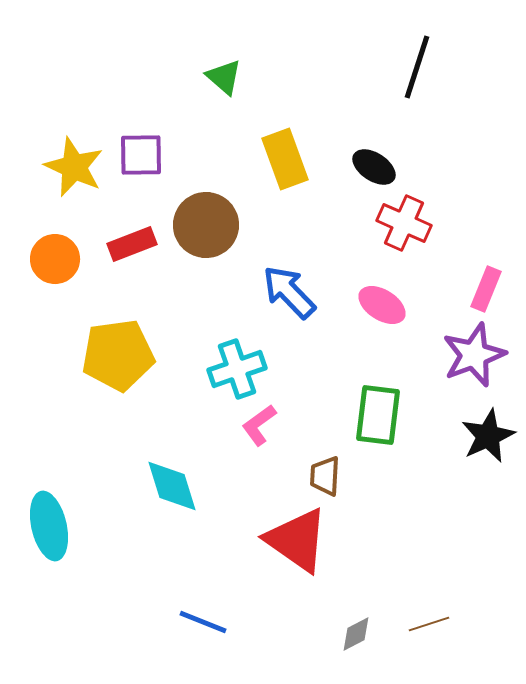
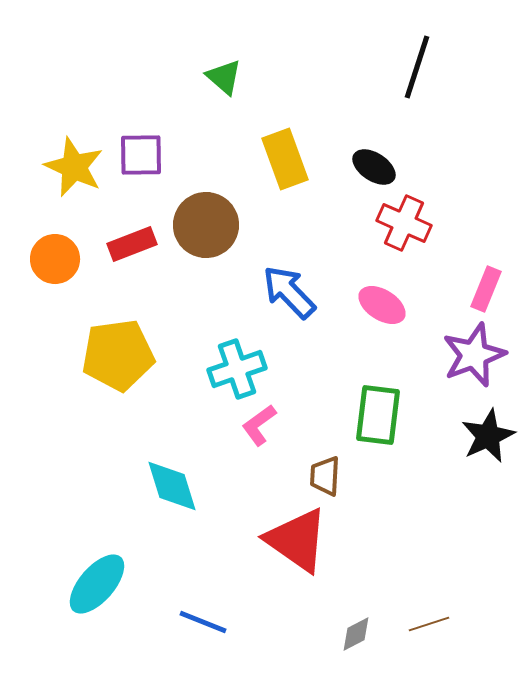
cyan ellipse: moved 48 px right, 58 px down; rotated 54 degrees clockwise
